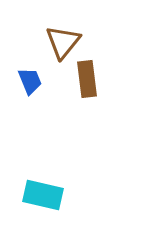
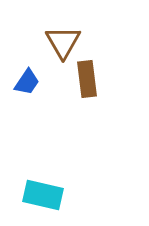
brown triangle: rotated 9 degrees counterclockwise
blue trapezoid: moved 3 px left, 1 px down; rotated 56 degrees clockwise
